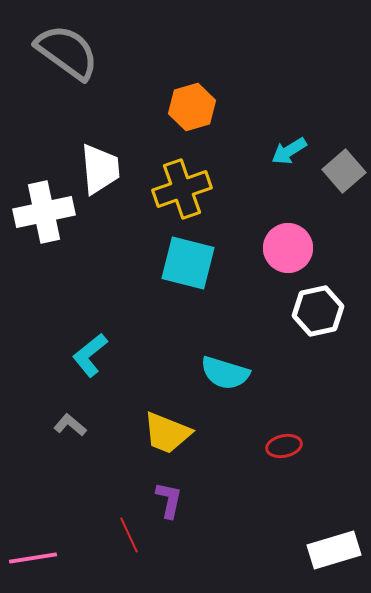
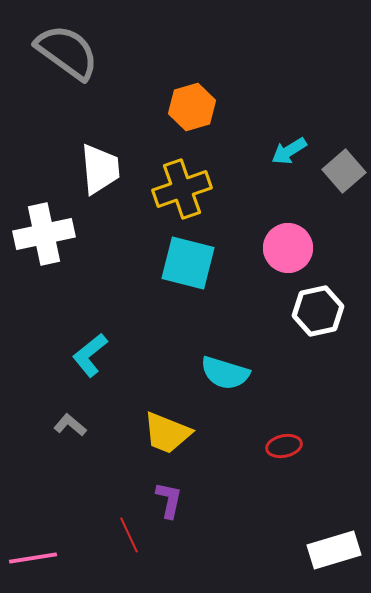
white cross: moved 22 px down
